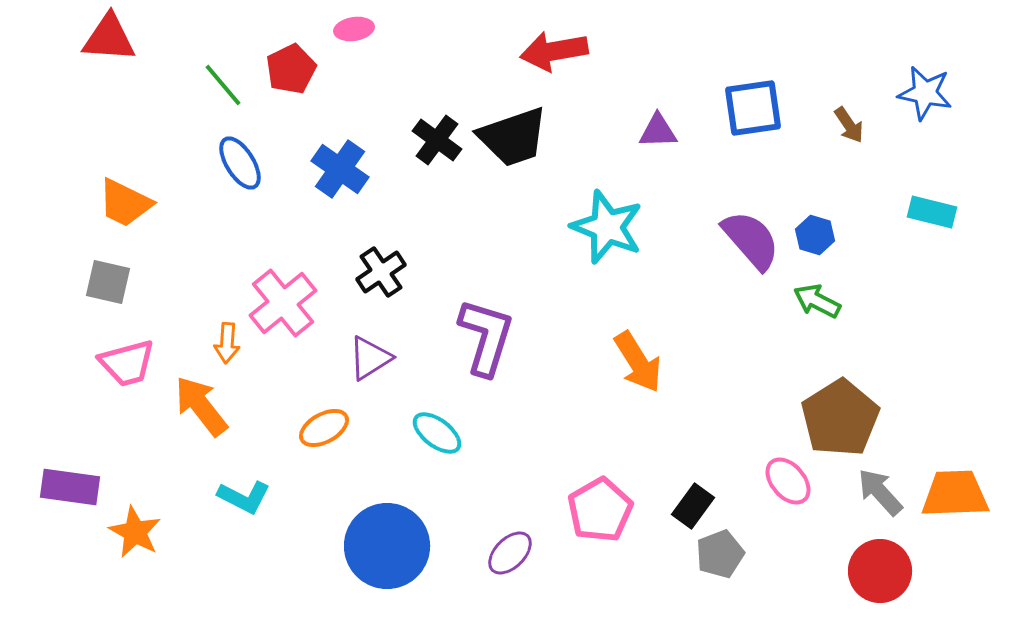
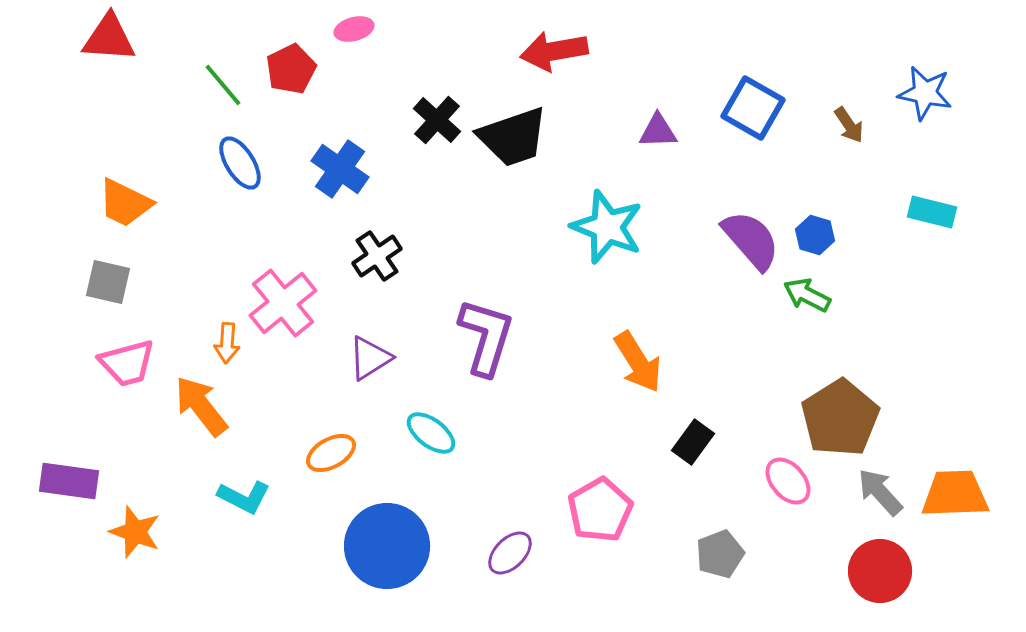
pink ellipse at (354, 29): rotated 6 degrees counterclockwise
blue square at (753, 108): rotated 38 degrees clockwise
black cross at (437, 140): moved 20 px up; rotated 6 degrees clockwise
black cross at (381, 272): moved 4 px left, 16 px up
green arrow at (817, 301): moved 10 px left, 6 px up
orange ellipse at (324, 428): moved 7 px right, 25 px down
cyan ellipse at (437, 433): moved 6 px left
purple rectangle at (70, 487): moved 1 px left, 6 px up
black rectangle at (693, 506): moved 64 px up
orange star at (135, 532): rotated 8 degrees counterclockwise
